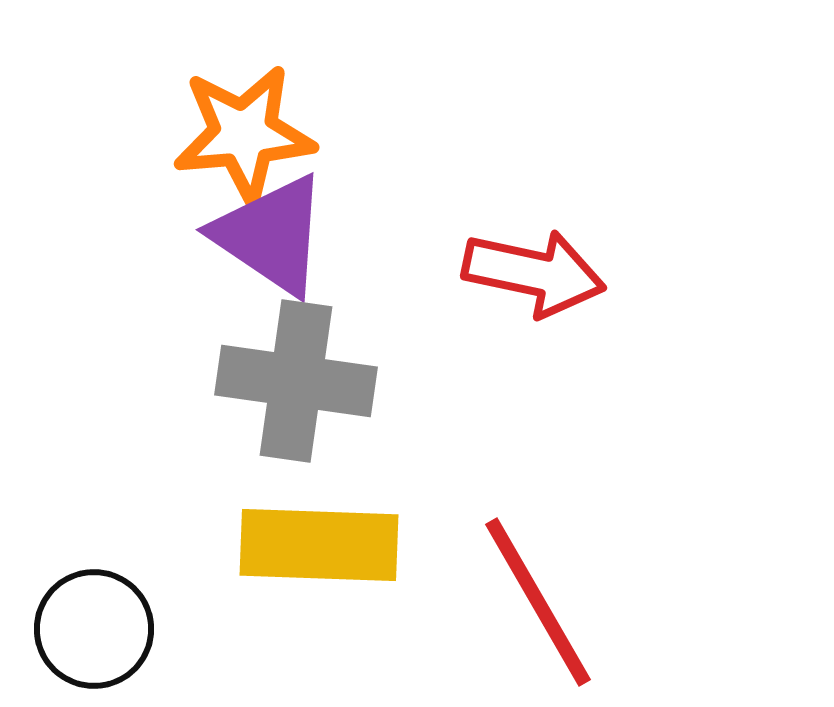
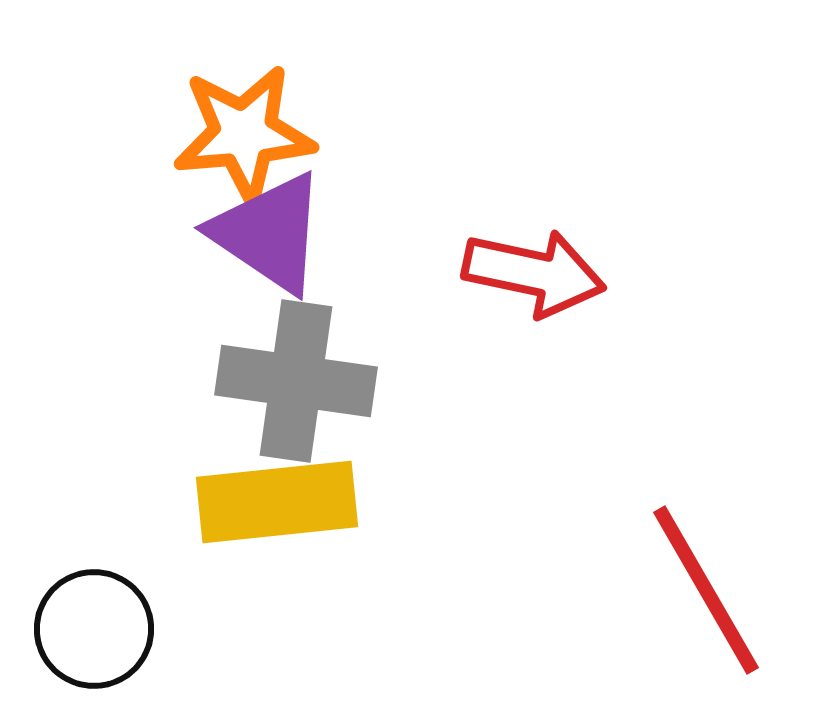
purple triangle: moved 2 px left, 2 px up
yellow rectangle: moved 42 px left, 43 px up; rotated 8 degrees counterclockwise
red line: moved 168 px right, 12 px up
